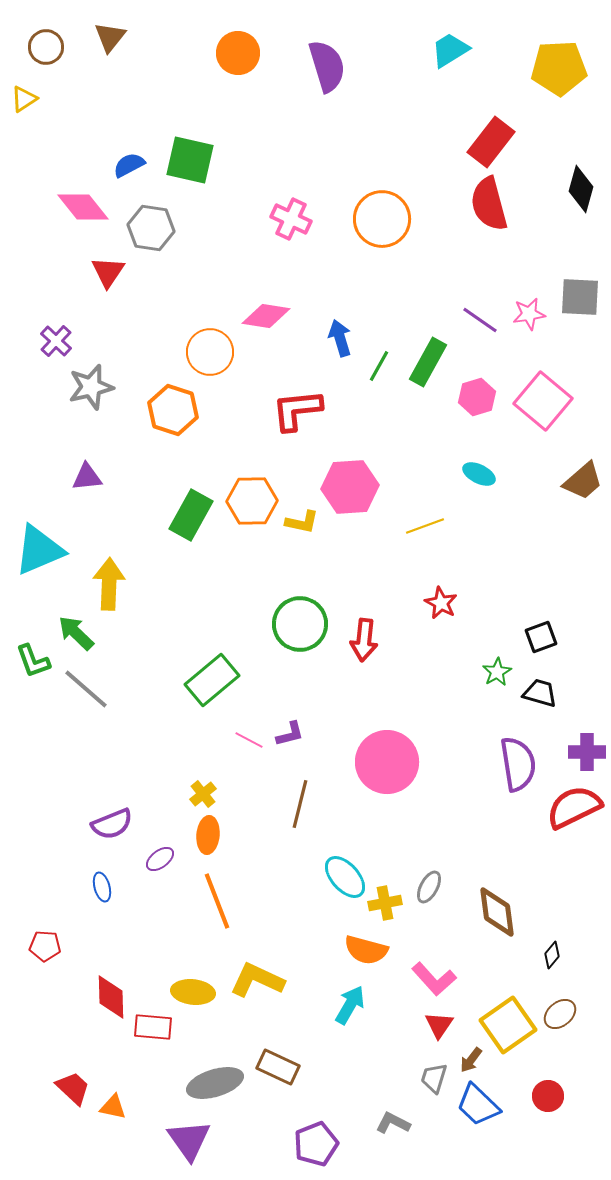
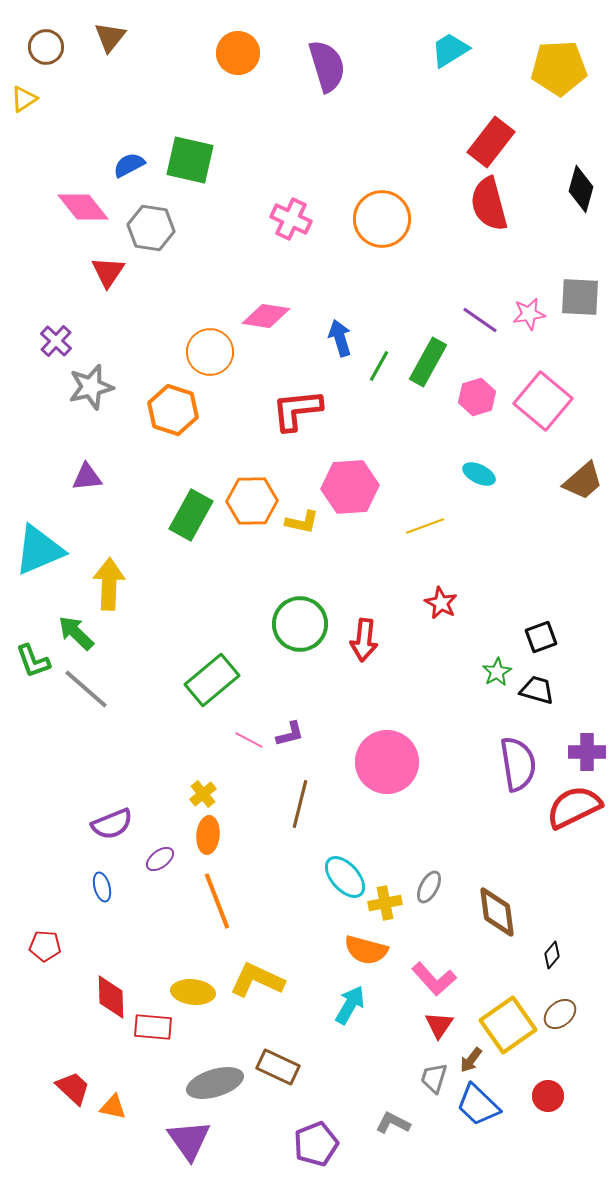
black trapezoid at (540, 693): moved 3 px left, 3 px up
